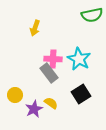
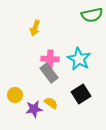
pink cross: moved 3 px left
purple star: rotated 18 degrees clockwise
